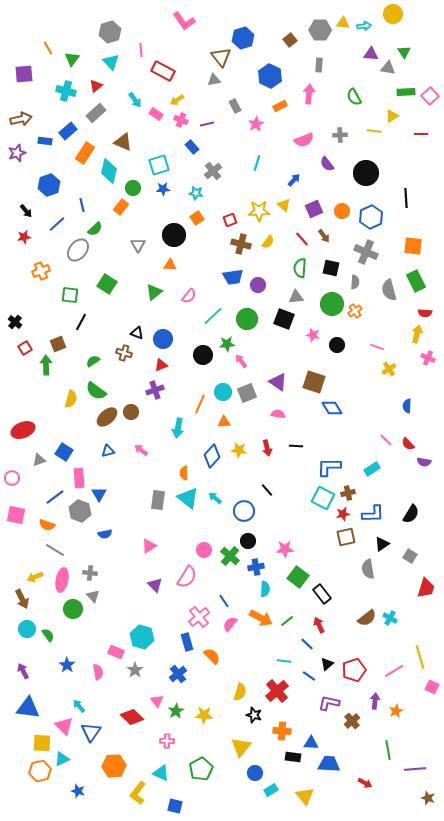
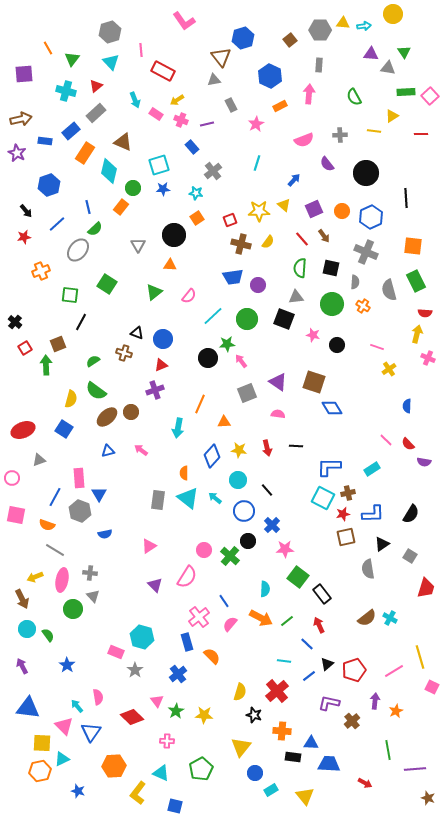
cyan arrow at (135, 100): rotated 14 degrees clockwise
gray rectangle at (235, 106): moved 4 px left, 1 px up
blue rectangle at (68, 131): moved 3 px right
purple star at (17, 153): rotated 24 degrees counterclockwise
blue line at (82, 205): moved 6 px right, 2 px down
orange cross at (355, 311): moved 8 px right, 5 px up; rotated 24 degrees counterclockwise
black circle at (203, 355): moved 5 px right, 3 px down
cyan circle at (223, 392): moved 15 px right, 88 px down
blue square at (64, 452): moved 23 px up
blue line at (55, 497): rotated 24 degrees counterclockwise
blue cross at (256, 567): moved 16 px right, 42 px up; rotated 35 degrees counterclockwise
purple arrow at (23, 671): moved 1 px left, 5 px up
pink semicircle at (98, 672): moved 25 px down
blue line at (309, 676): rotated 72 degrees counterclockwise
cyan arrow at (79, 706): moved 2 px left
